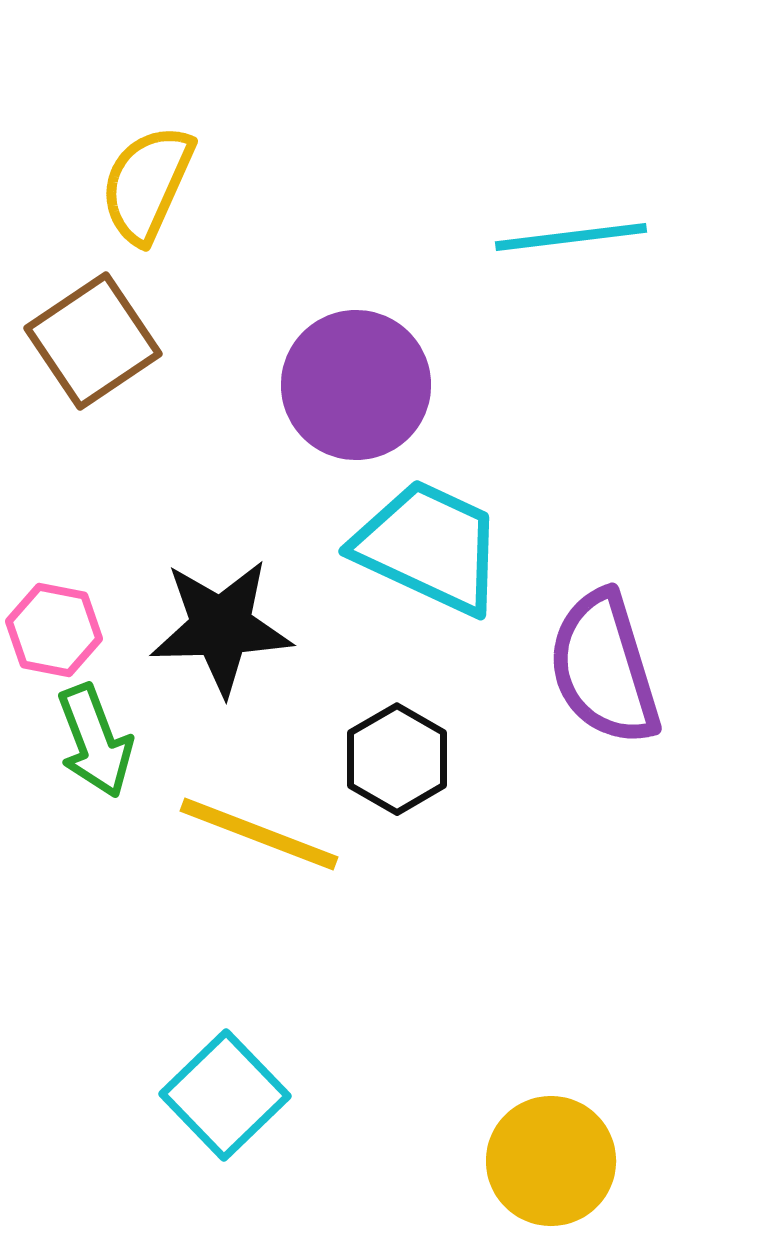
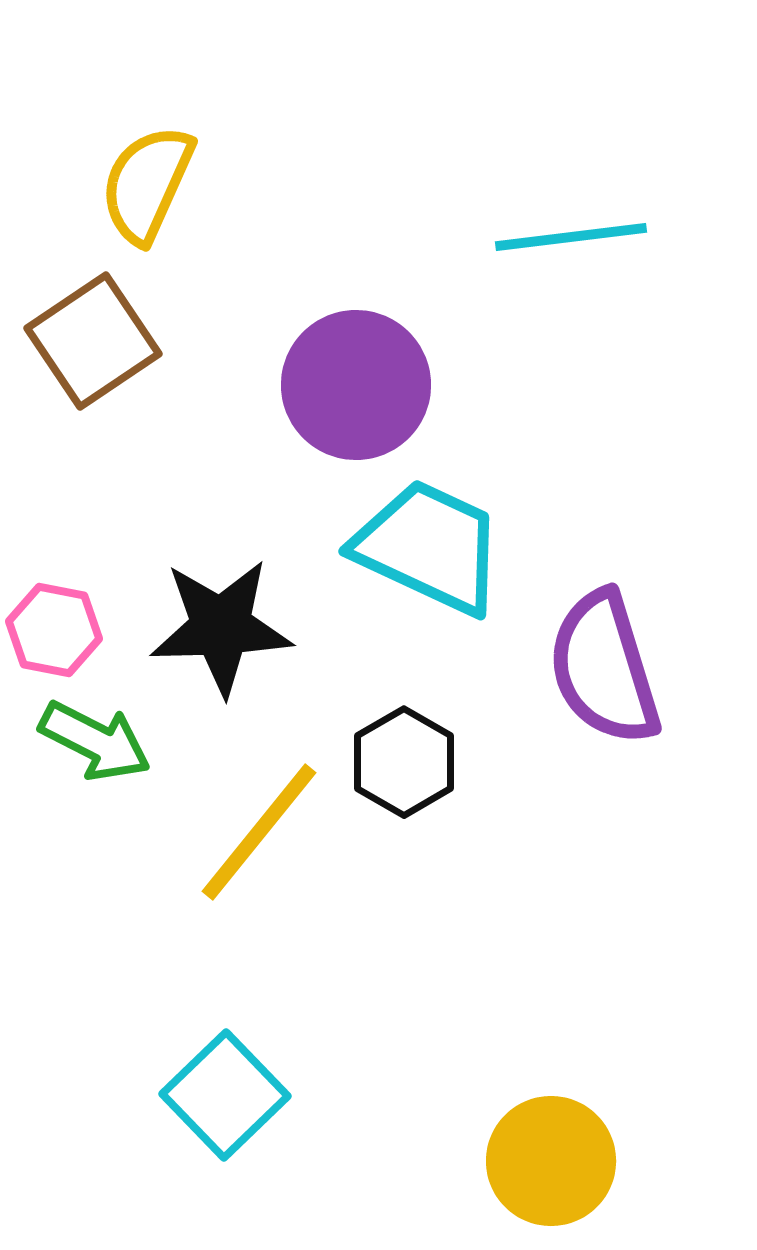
green arrow: rotated 42 degrees counterclockwise
black hexagon: moved 7 px right, 3 px down
yellow line: moved 2 px up; rotated 72 degrees counterclockwise
